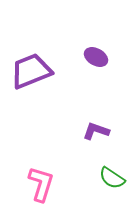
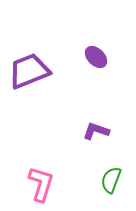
purple ellipse: rotated 15 degrees clockwise
purple trapezoid: moved 2 px left
green semicircle: moved 1 px left, 2 px down; rotated 76 degrees clockwise
